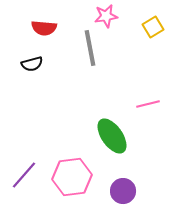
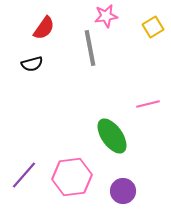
red semicircle: rotated 60 degrees counterclockwise
